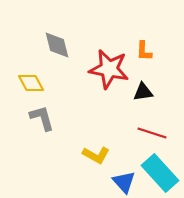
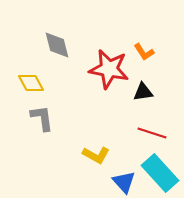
orange L-shape: moved 1 px down; rotated 35 degrees counterclockwise
gray L-shape: rotated 8 degrees clockwise
